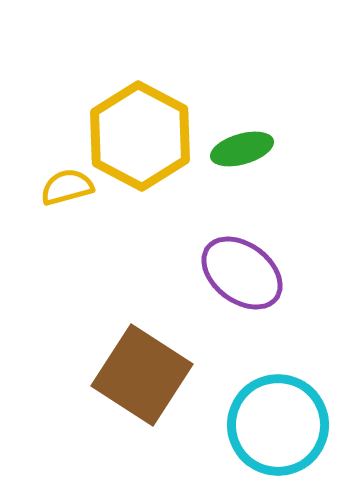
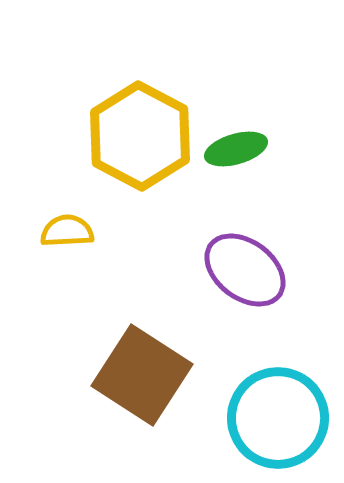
green ellipse: moved 6 px left
yellow semicircle: moved 44 px down; rotated 12 degrees clockwise
purple ellipse: moved 3 px right, 3 px up
cyan circle: moved 7 px up
